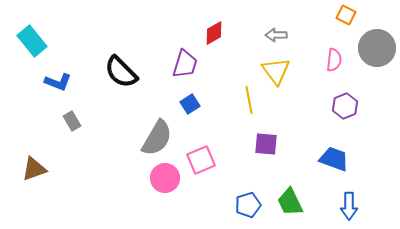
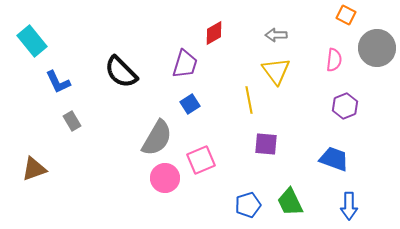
blue L-shape: rotated 44 degrees clockwise
